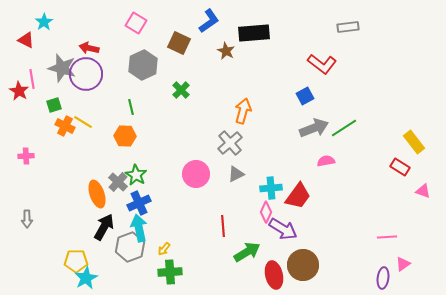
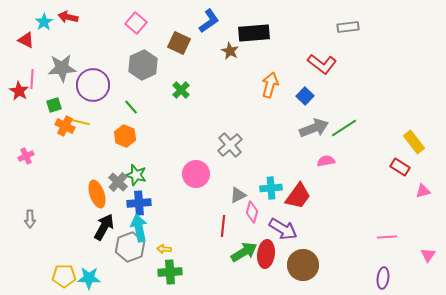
pink square at (136, 23): rotated 10 degrees clockwise
red arrow at (89, 48): moved 21 px left, 31 px up
brown star at (226, 51): moved 4 px right
gray star at (62, 68): rotated 20 degrees counterclockwise
purple circle at (86, 74): moved 7 px right, 11 px down
pink line at (32, 79): rotated 12 degrees clockwise
blue square at (305, 96): rotated 18 degrees counterclockwise
green line at (131, 107): rotated 28 degrees counterclockwise
orange arrow at (243, 111): moved 27 px right, 26 px up
yellow line at (83, 122): moved 3 px left; rotated 18 degrees counterclockwise
orange hexagon at (125, 136): rotated 20 degrees clockwise
gray cross at (230, 143): moved 2 px down
pink cross at (26, 156): rotated 21 degrees counterclockwise
gray triangle at (236, 174): moved 2 px right, 21 px down
green star at (136, 175): rotated 15 degrees counterclockwise
pink triangle at (423, 191): rotated 35 degrees counterclockwise
blue cross at (139, 203): rotated 20 degrees clockwise
pink diamond at (266, 212): moved 14 px left; rotated 10 degrees counterclockwise
gray arrow at (27, 219): moved 3 px right
red line at (223, 226): rotated 10 degrees clockwise
yellow arrow at (164, 249): rotated 56 degrees clockwise
green arrow at (247, 252): moved 3 px left
yellow pentagon at (76, 261): moved 12 px left, 15 px down
pink triangle at (403, 264): moved 25 px right, 9 px up; rotated 21 degrees counterclockwise
red ellipse at (274, 275): moved 8 px left, 21 px up; rotated 20 degrees clockwise
cyan star at (86, 278): moved 3 px right; rotated 30 degrees clockwise
